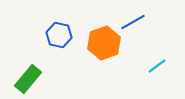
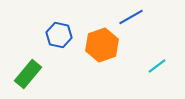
blue line: moved 2 px left, 5 px up
orange hexagon: moved 2 px left, 2 px down
green rectangle: moved 5 px up
